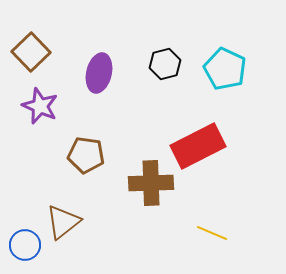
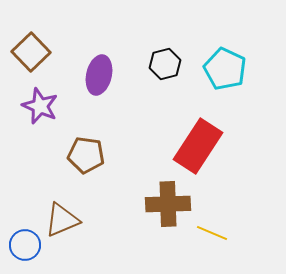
purple ellipse: moved 2 px down
red rectangle: rotated 30 degrees counterclockwise
brown cross: moved 17 px right, 21 px down
brown triangle: moved 1 px left, 2 px up; rotated 15 degrees clockwise
